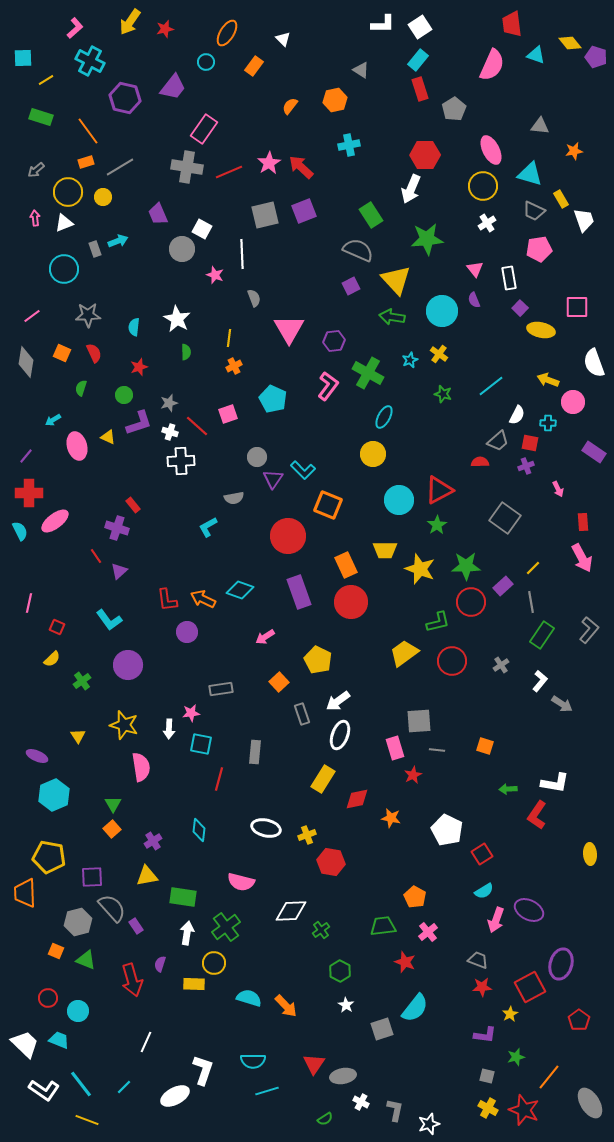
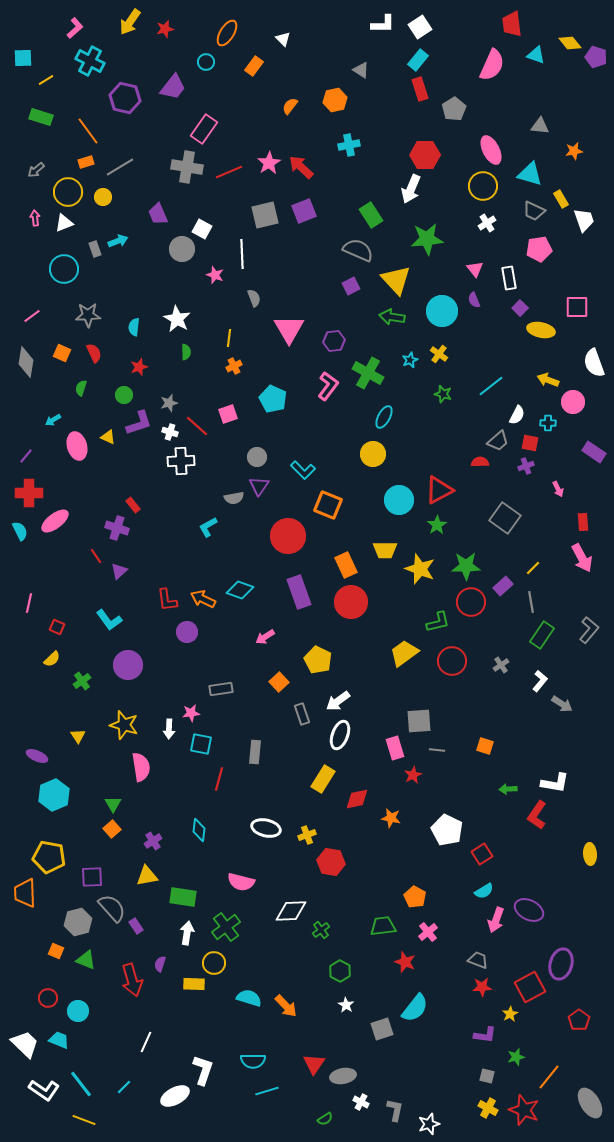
purple triangle at (273, 479): moved 14 px left, 7 px down
yellow line at (87, 1120): moved 3 px left
